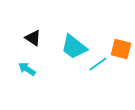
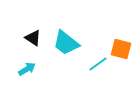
cyan trapezoid: moved 8 px left, 4 px up
cyan arrow: rotated 114 degrees clockwise
